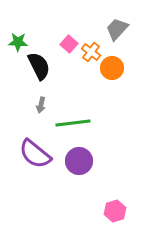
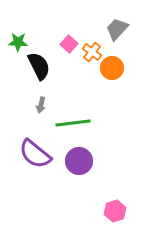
orange cross: moved 1 px right
